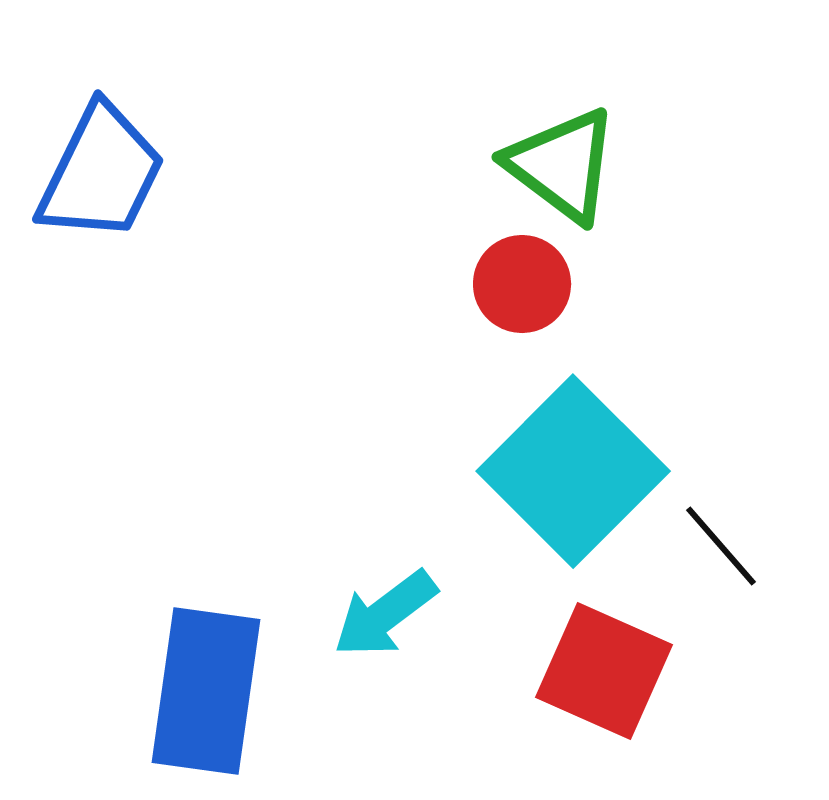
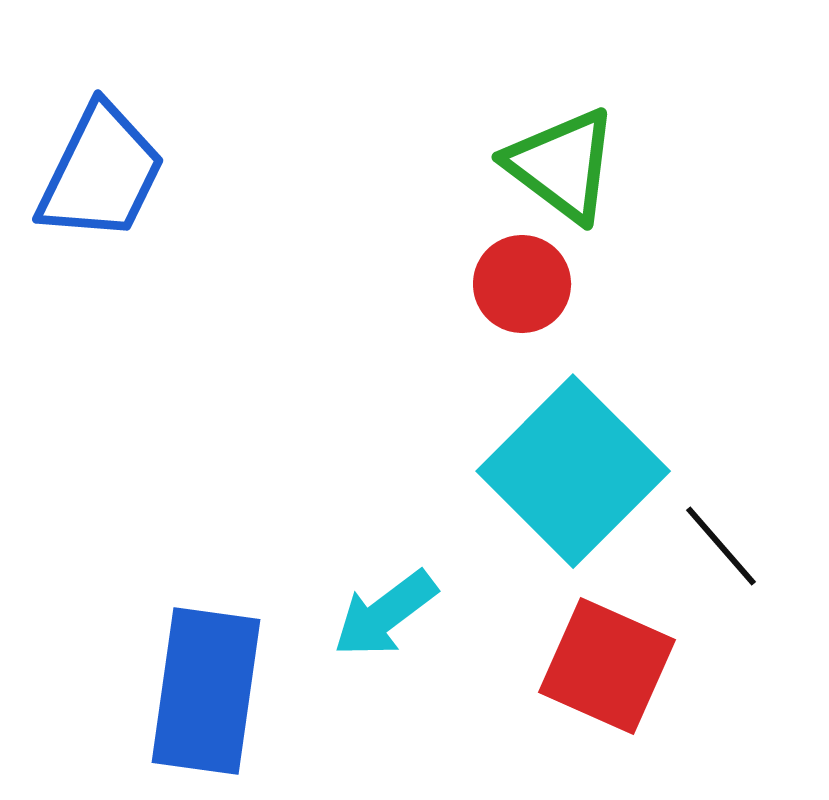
red square: moved 3 px right, 5 px up
